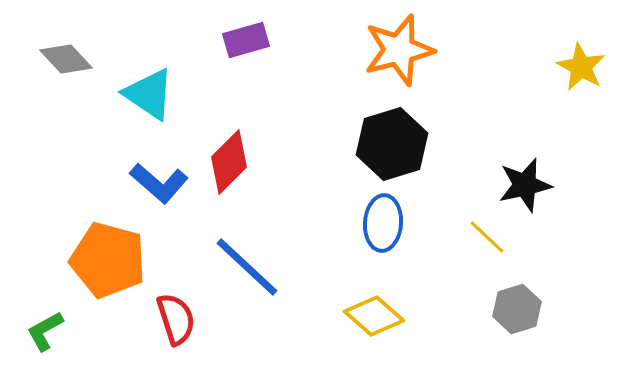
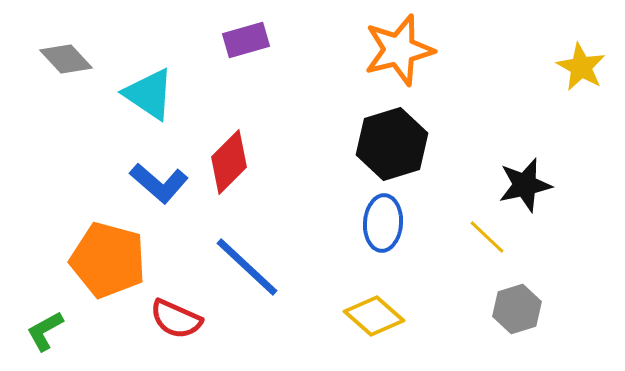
red semicircle: rotated 132 degrees clockwise
